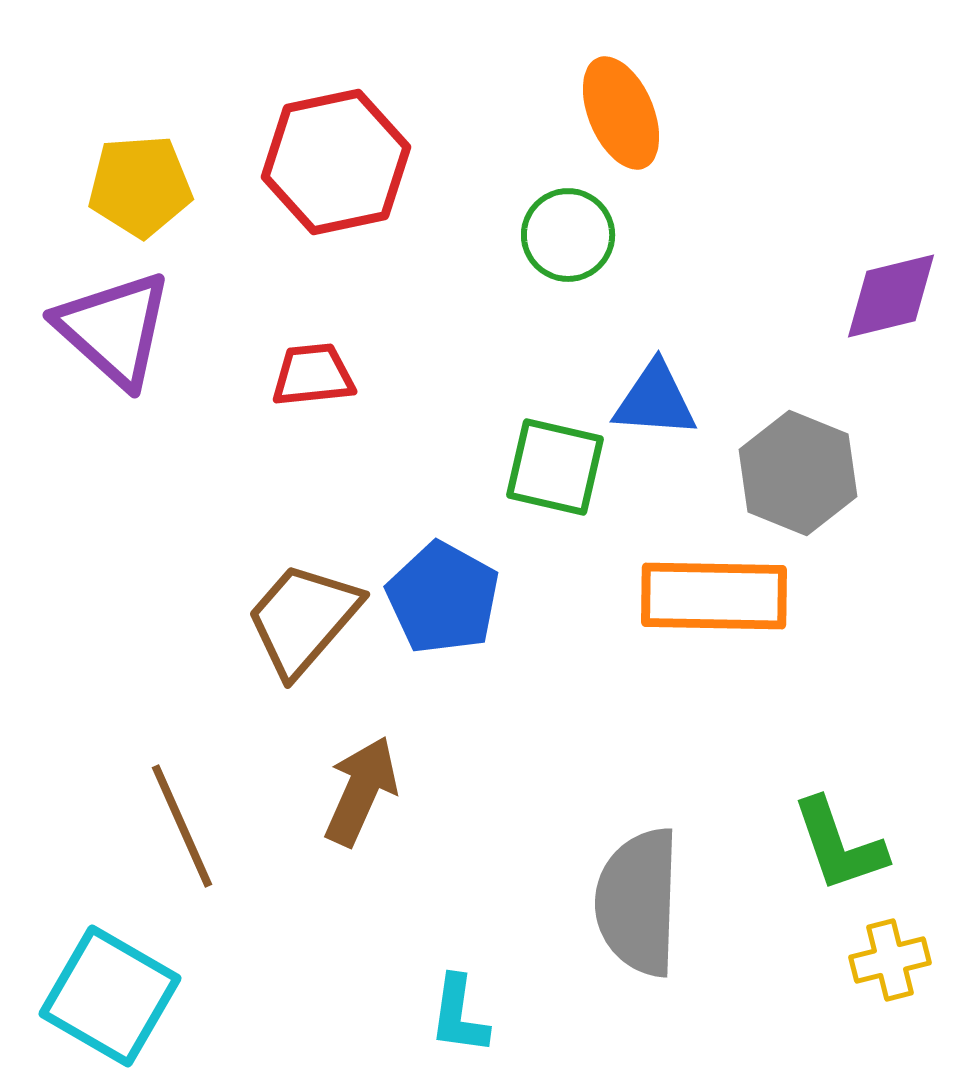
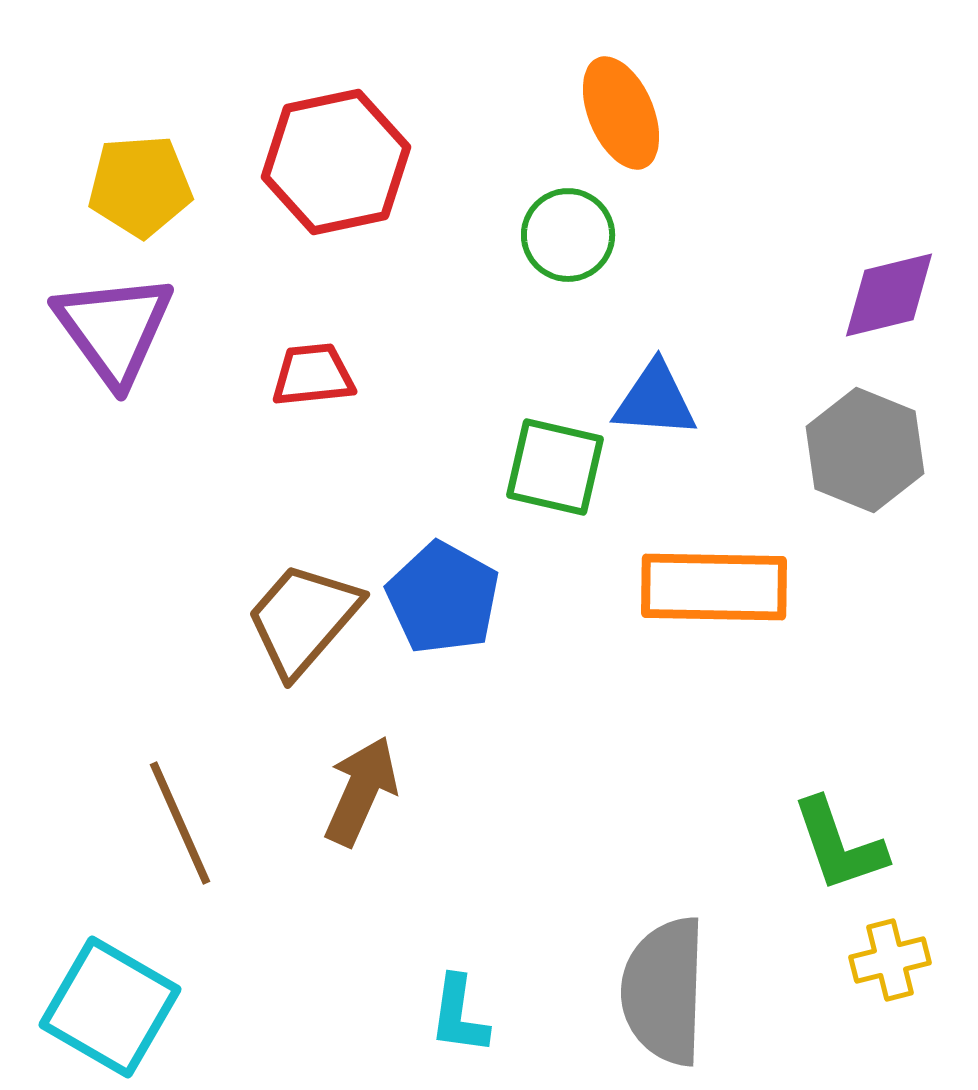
purple diamond: moved 2 px left, 1 px up
purple triangle: rotated 12 degrees clockwise
gray hexagon: moved 67 px right, 23 px up
orange rectangle: moved 9 px up
brown line: moved 2 px left, 3 px up
gray semicircle: moved 26 px right, 89 px down
cyan square: moved 11 px down
